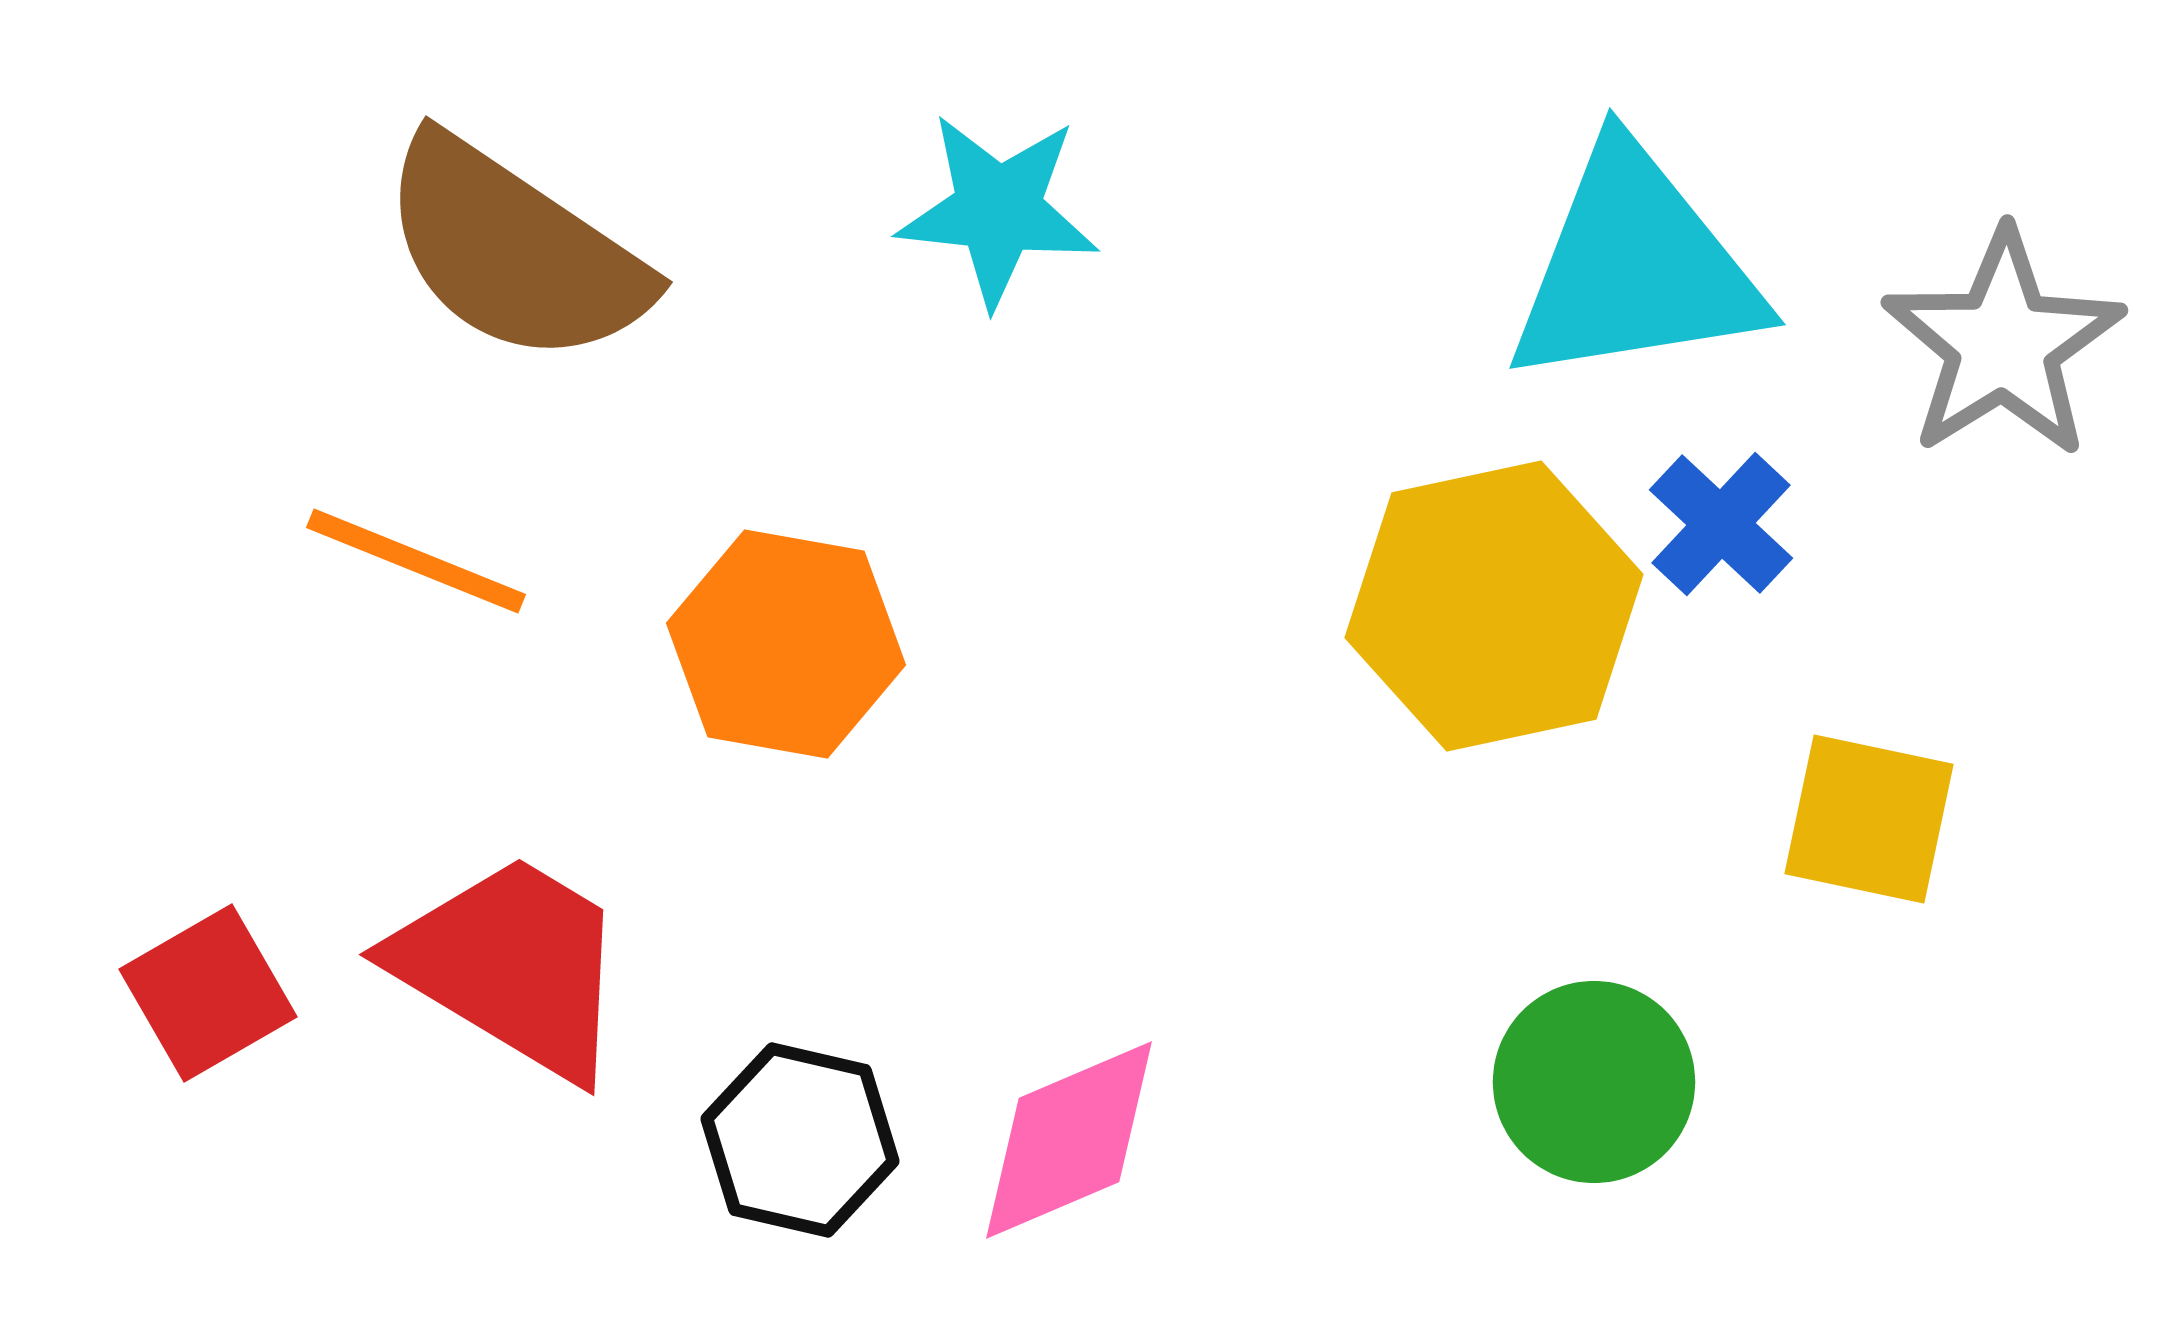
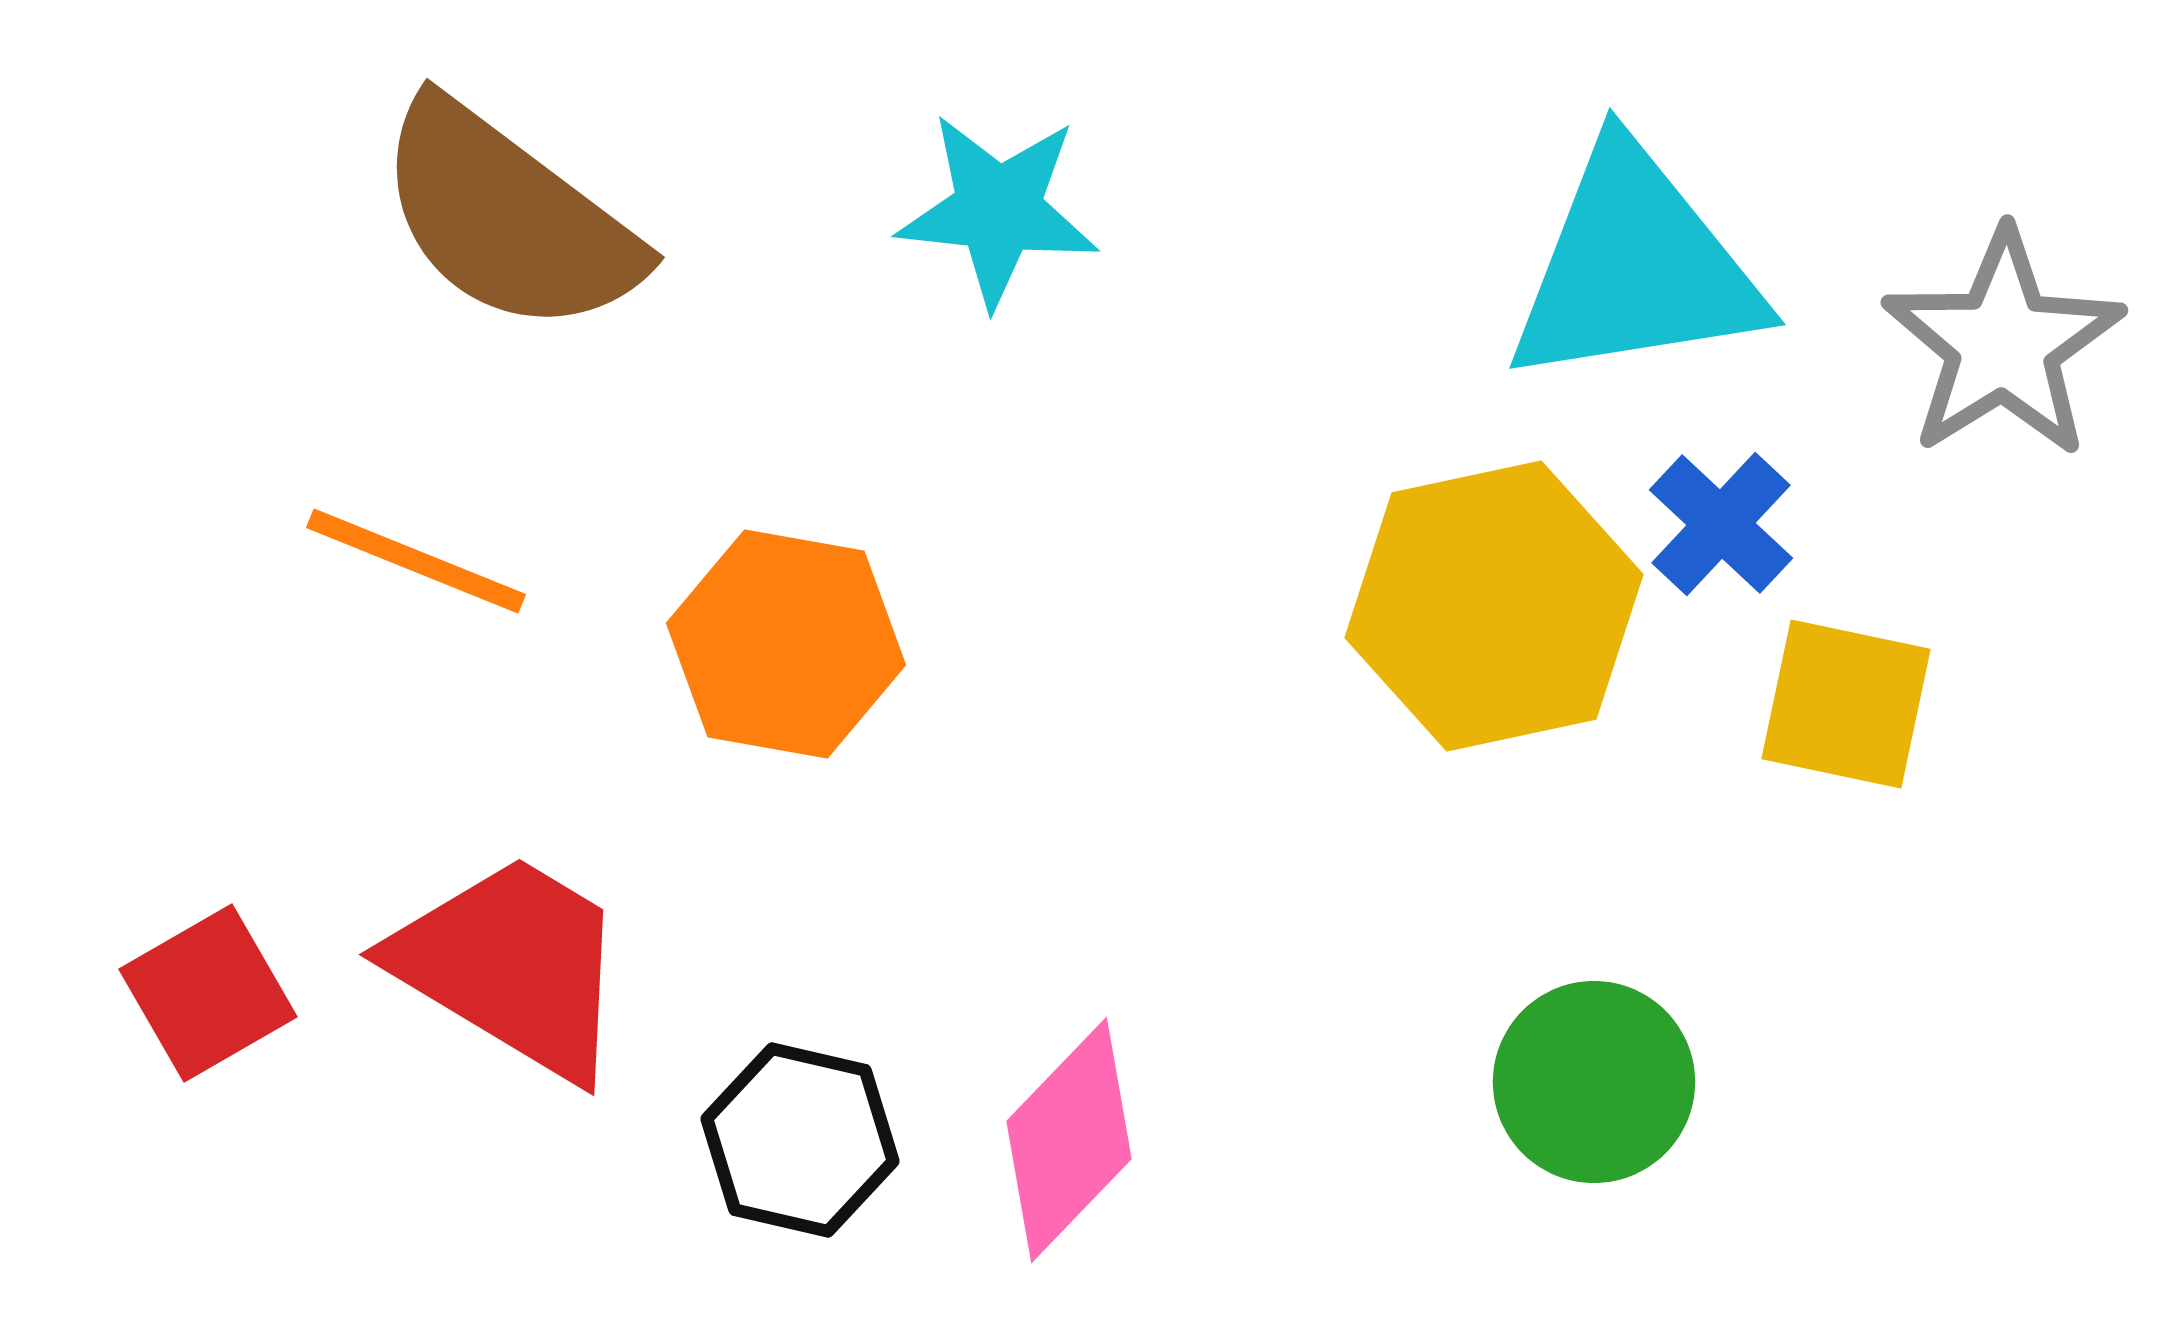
brown semicircle: moved 6 px left, 33 px up; rotated 3 degrees clockwise
yellow square: moved 23 px left, 115 px up
pink diamond: rotated 23 degrees counterclockwise
